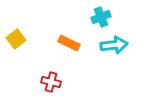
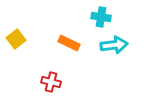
cyan cross: rotated 30 degrees clockwise
